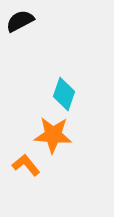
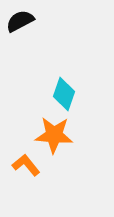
orange star: moved 1 px right
